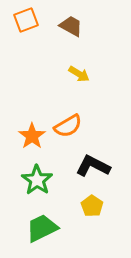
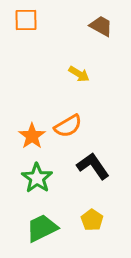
orange square: rotated 20 degrees clockwise
brown trapezoid: moved 30 px right
black L-shape: rotated 28 degrees clockwise
green star: moved 2 px up
yellow pentagon: moved 14 px down
